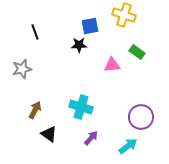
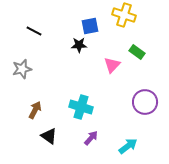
black line: moved 1 px left, 1 px up; rotated 42 degrees counterclockwise
pink triangle: rotated 42 degrees counterclockwise
purple circle: moved 4 px right, 15 px up
black triangle: moved 2 px down
